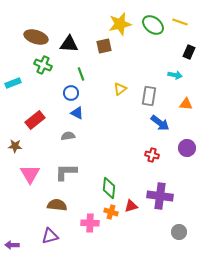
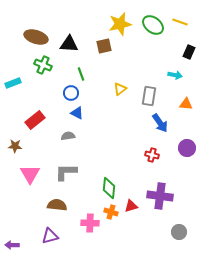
blue arrow: rotated 18 degrees clockwise
